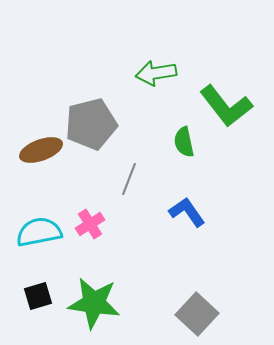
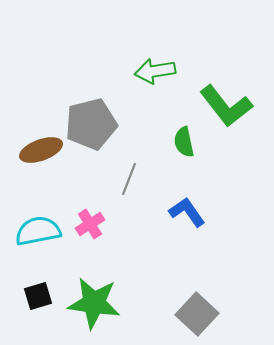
green arrow: moved 1 px left, 2 px up
cyan semicircle: moved 1 px left, 1 px up
